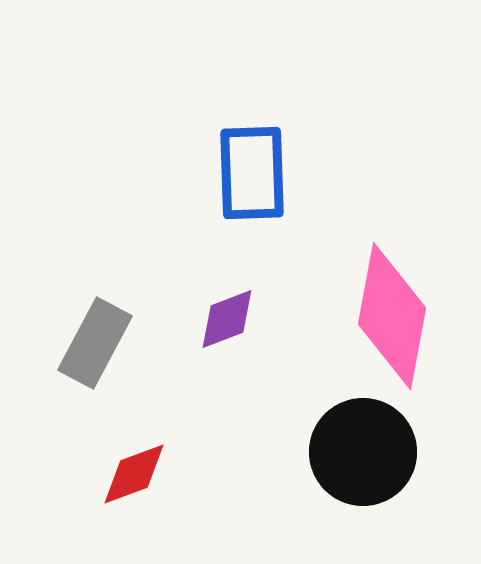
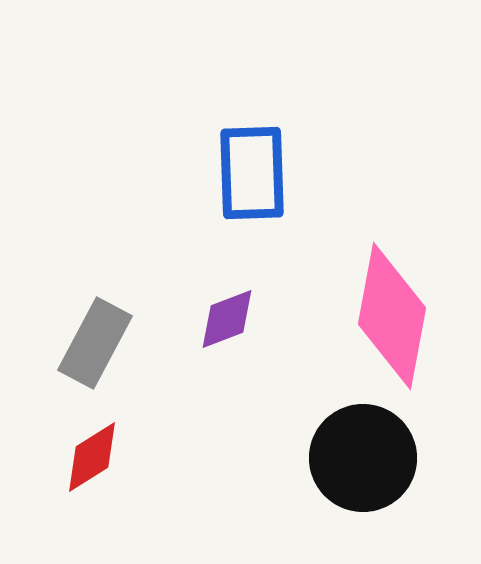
black circle: moved 6 px down
red diamond: moved 42 px left, 17 px up; rotated 12 degrees counterclockwise
